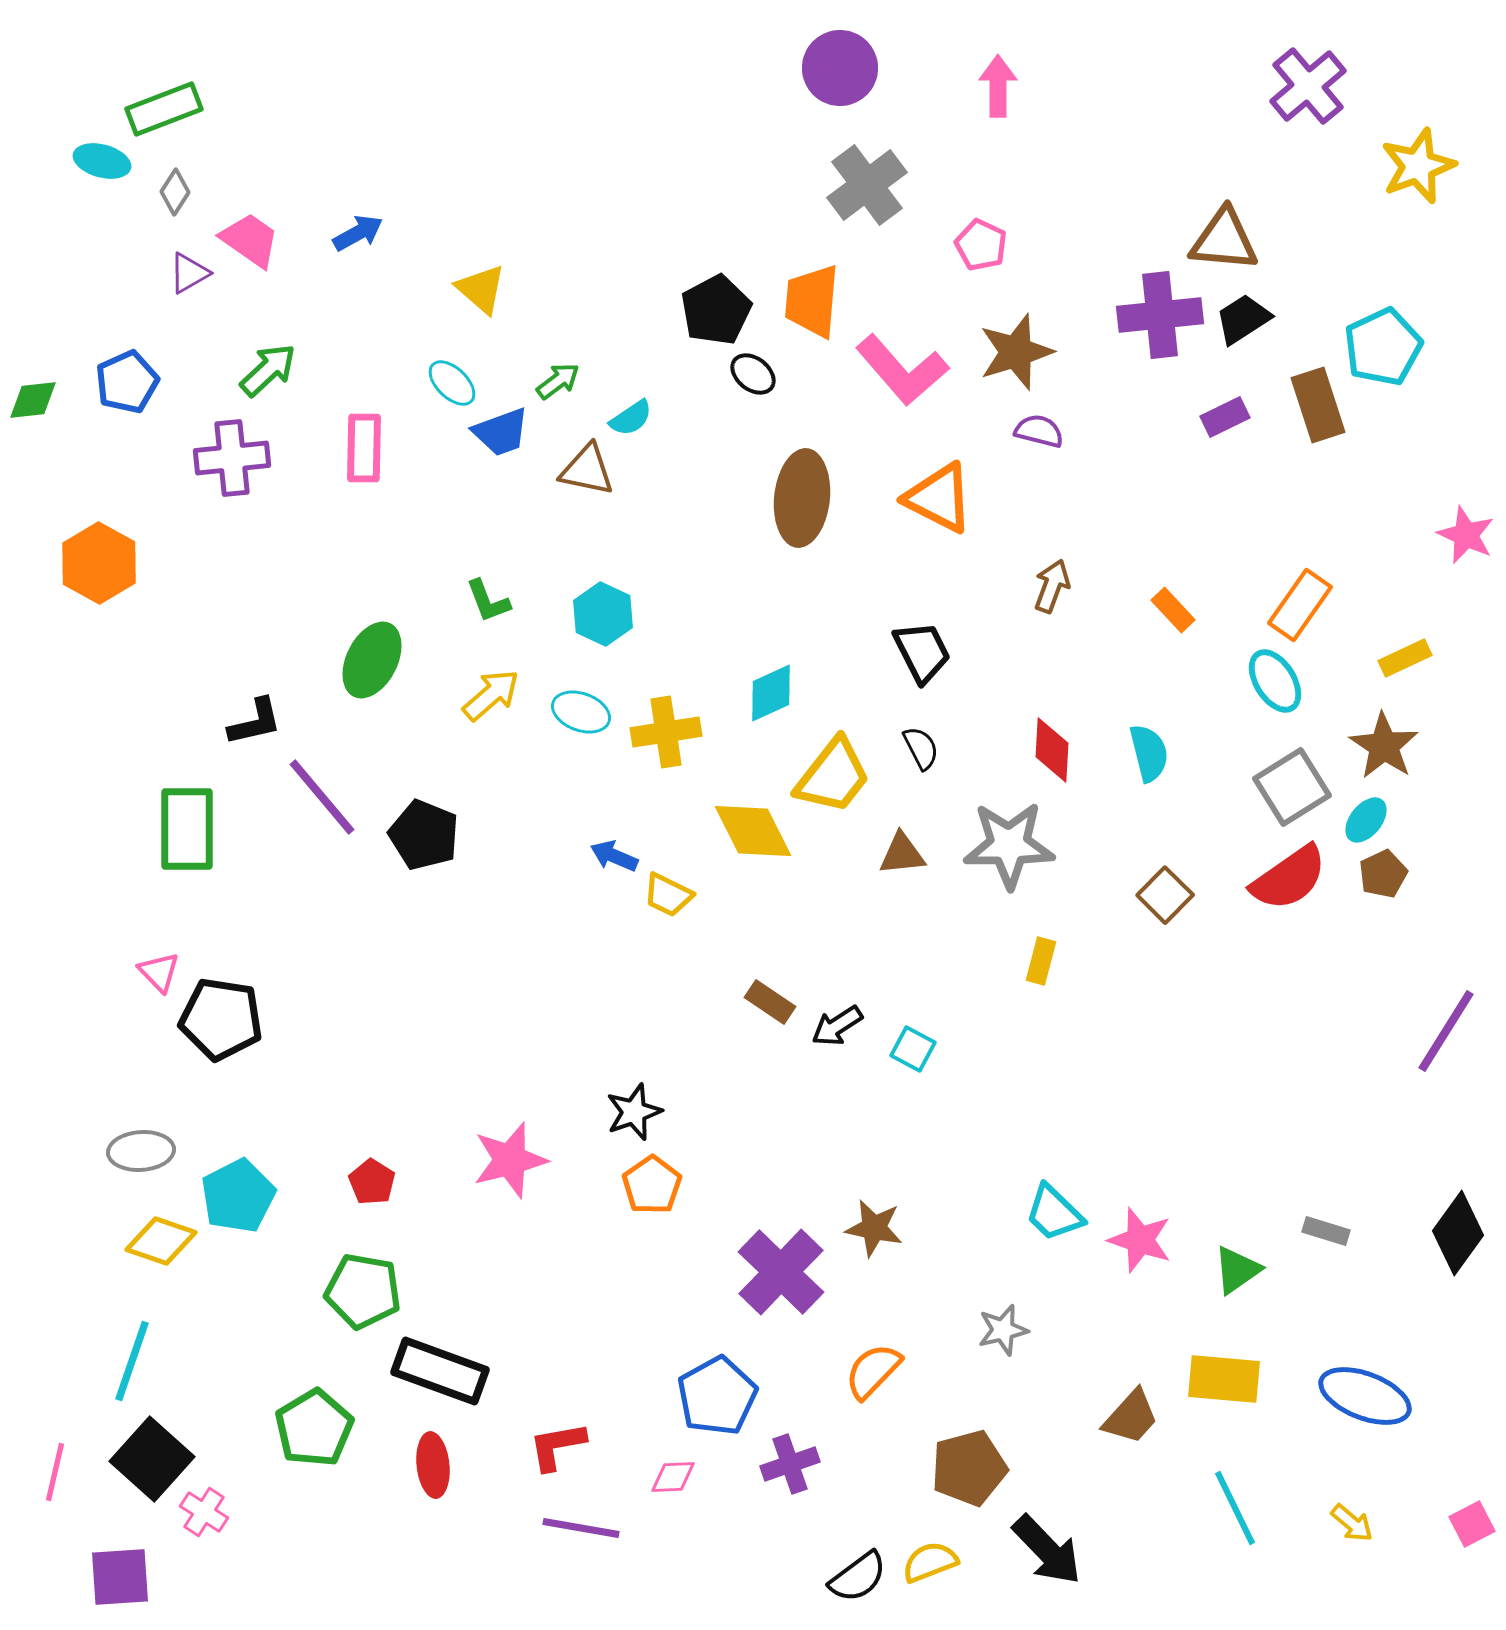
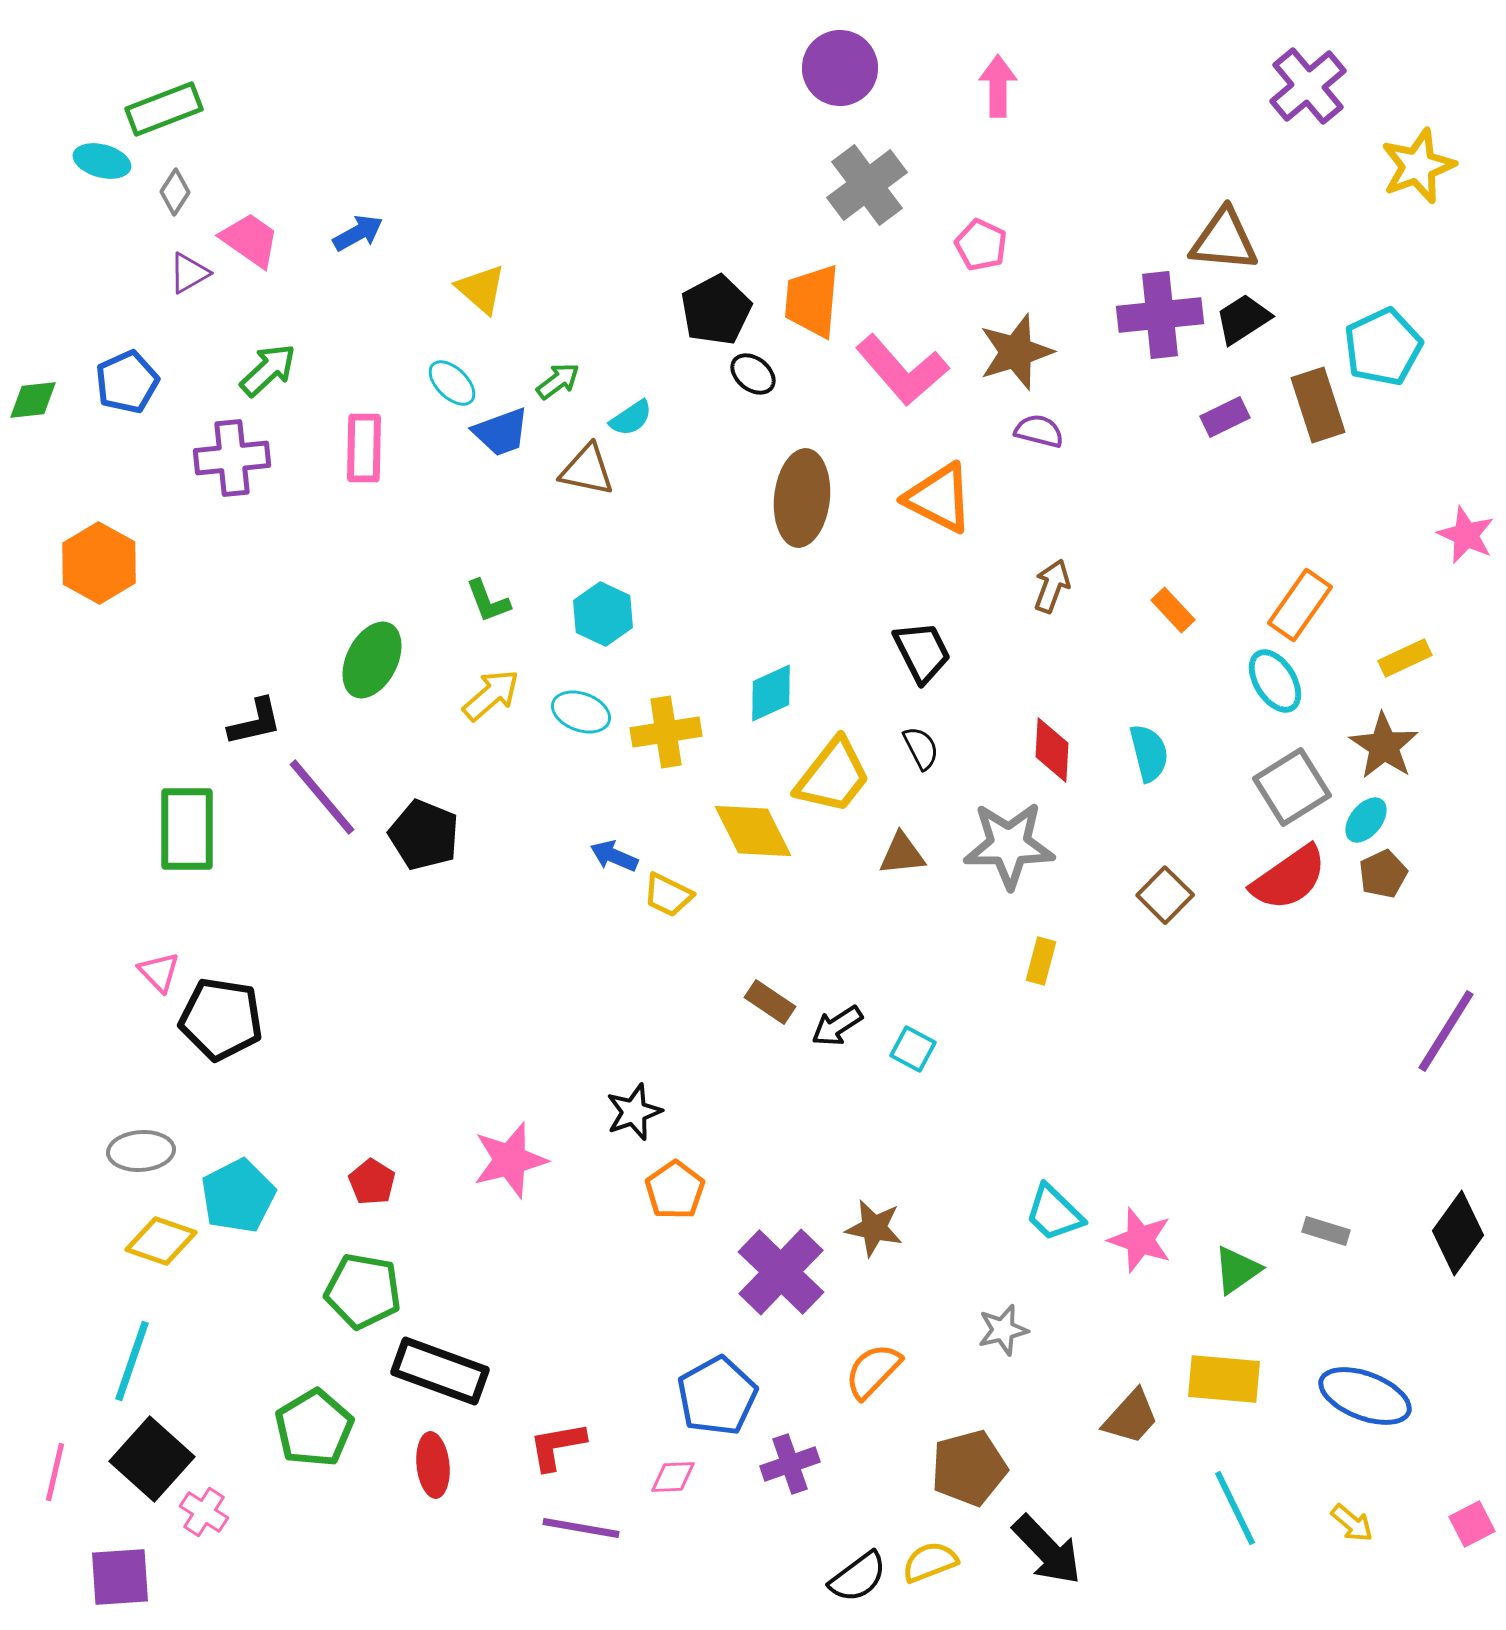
orange pentagon at (652, 1185): moved 23 px right, 5 px down
